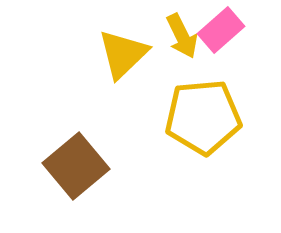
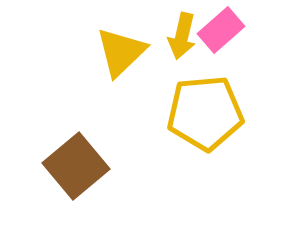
yellow arrow: rotated 39 degrees clockwise
yellow triangle: moved 2 px left, 2 px up
yellow pentagon: moved 2 px right, 4 px up
